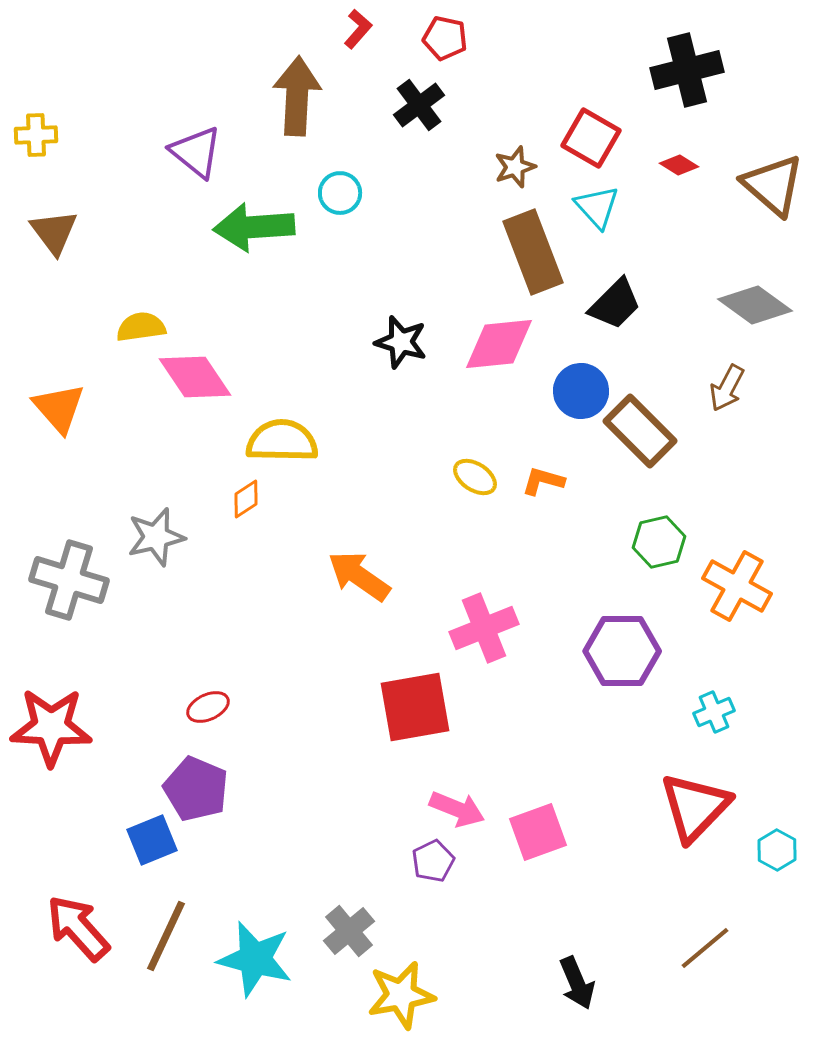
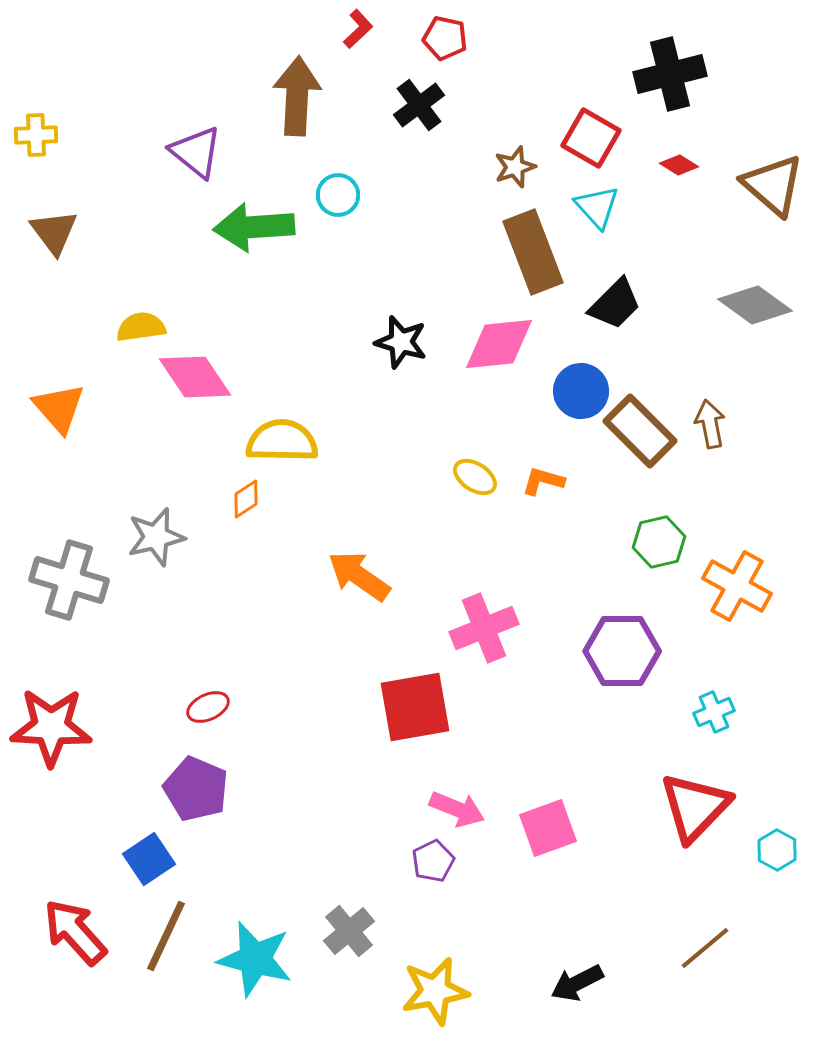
red L-shape at (358, 29): rotated 6 degrees clockwise
black cross at (687, 70): moved 17 px left, 4 px down
cyan circle at (340, 193): moved 2 px left, 2 px down
brown arrow at (727, 388): moved 17 px left, 36 px down; rotated 141 degrees clockwise
pink square at (538, 832): moved 10 px right, 4 px up
blue square at (152, 840): moved 3 px left, 19 px down; rotated 12 degrees counterclockwise
red arrow at (78, 928): moved 3 px left, 4 px down
black arrow at (577, 983): rotated 86 degrees clockwise
yellow star at (401, 995): moved 34 px right, 4 px up
